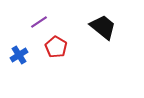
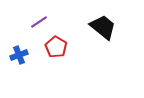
blue cross: rotated 12 degrees clockwise
